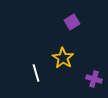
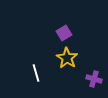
purple square: moved 8 px left, 11 px down
yellow star: moved 4 px right
